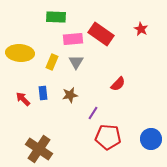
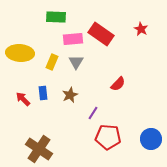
brown star: rotated 14 degrees counterclockwise
